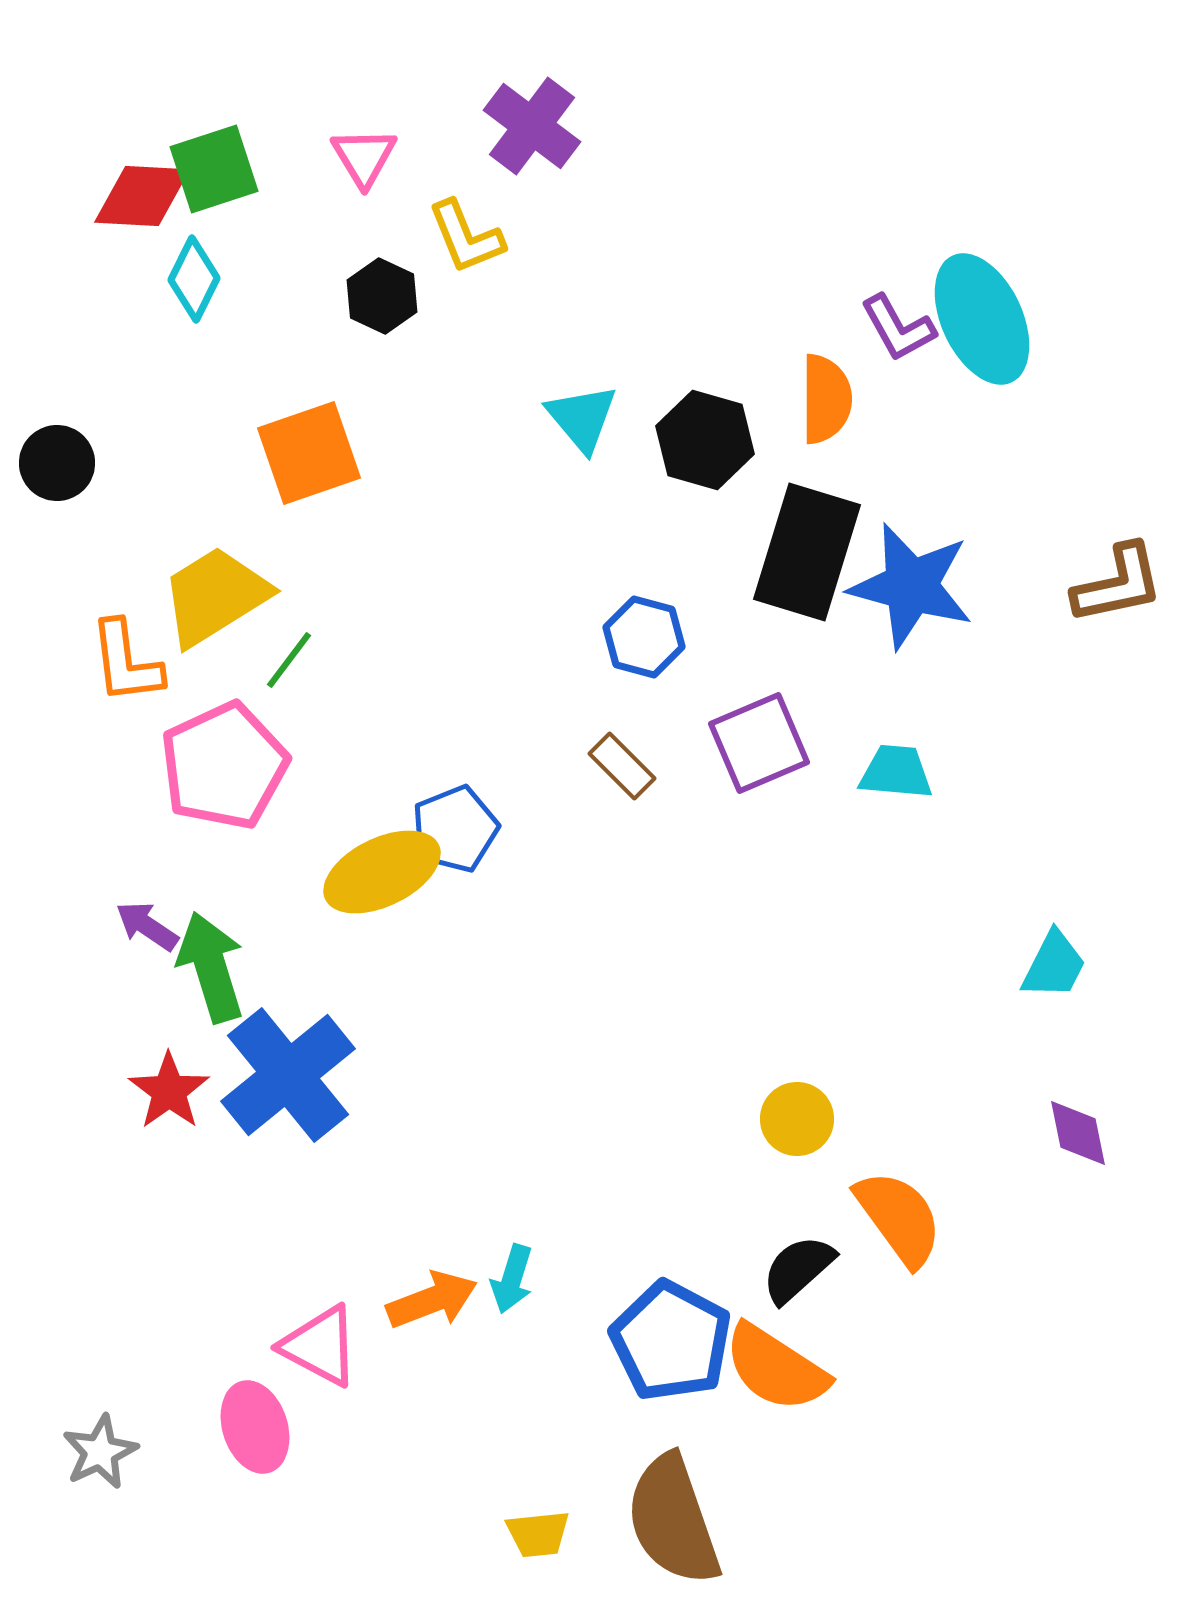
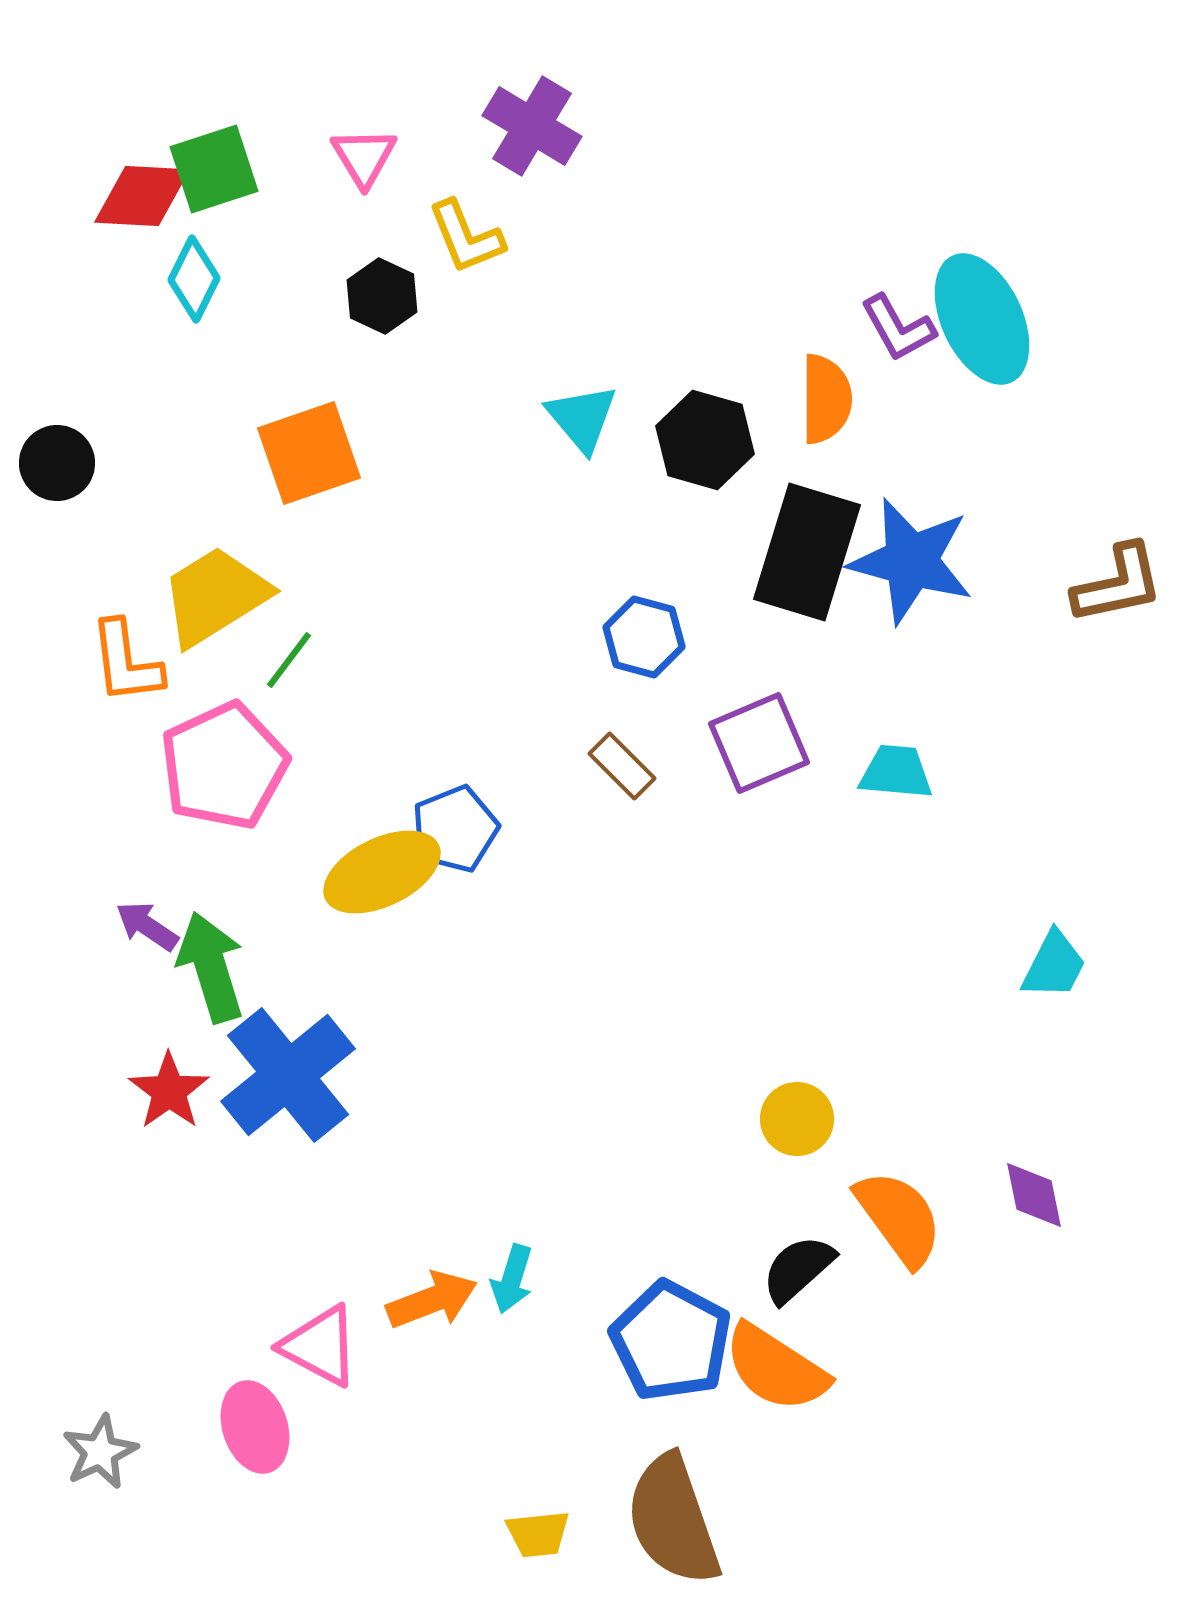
purple cross at (532, 126): rotated 6 degrees counterclockwise
blue star at (911, 586): moved 25 px up
purple diamond at (1078, 1133): moved 44 px left, 62 px down
